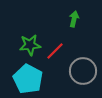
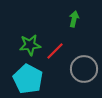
gray circle: moved 1 px right, 2 px up
